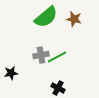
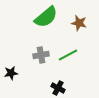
brown star: moved 5 px right, 4 px down
green line: moved 11 px right, 2 px up
